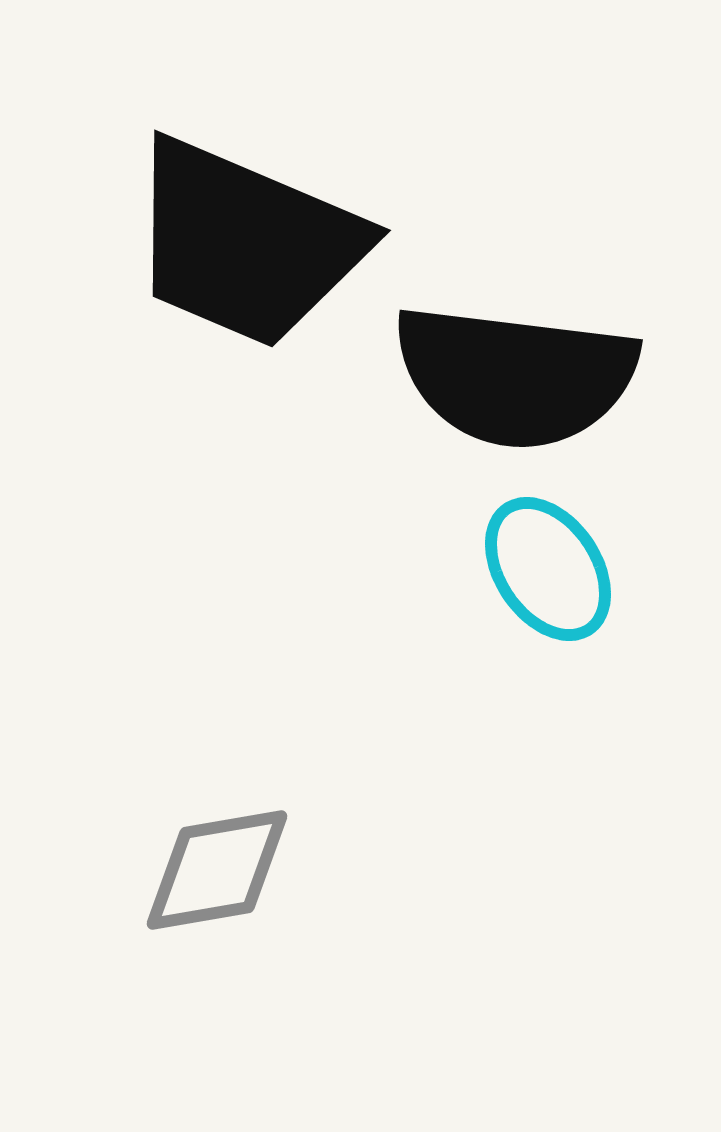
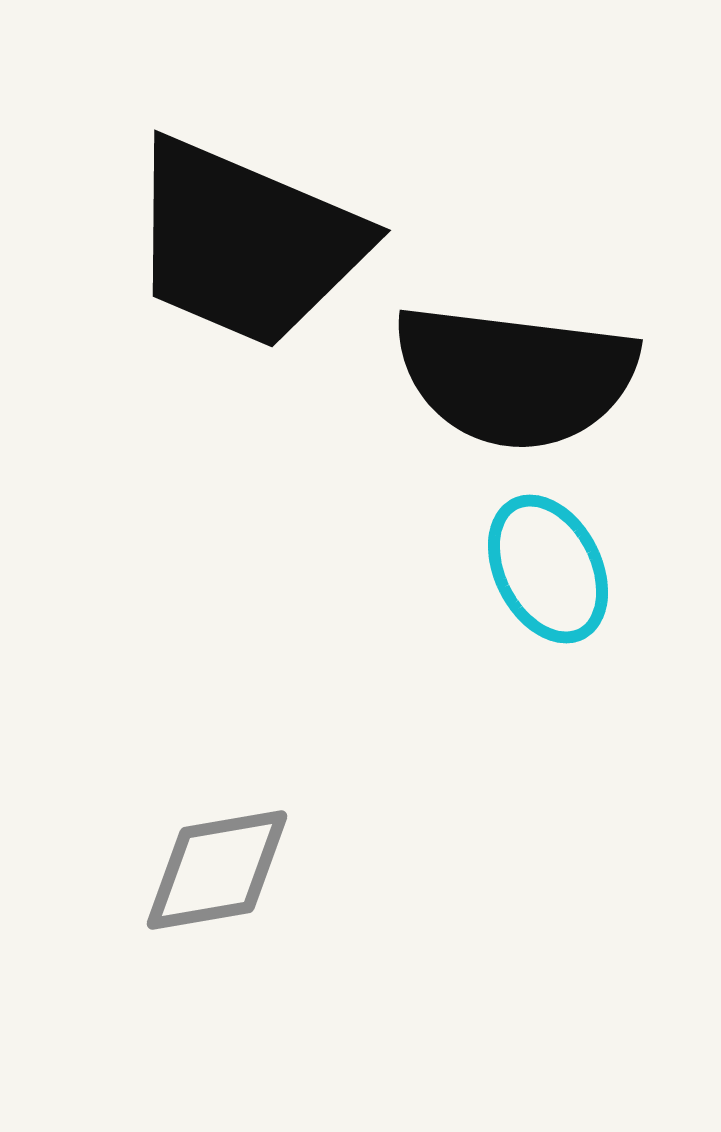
cyan ellipse: rotated 7 degrees clockwise
